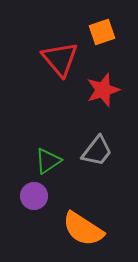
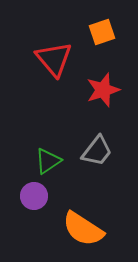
red triangle: moved 6 px left
